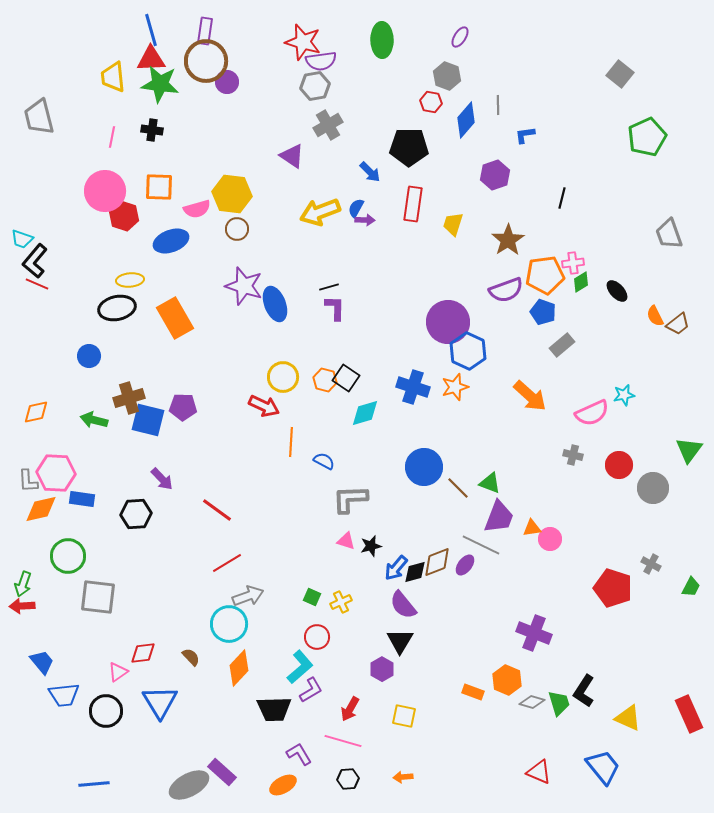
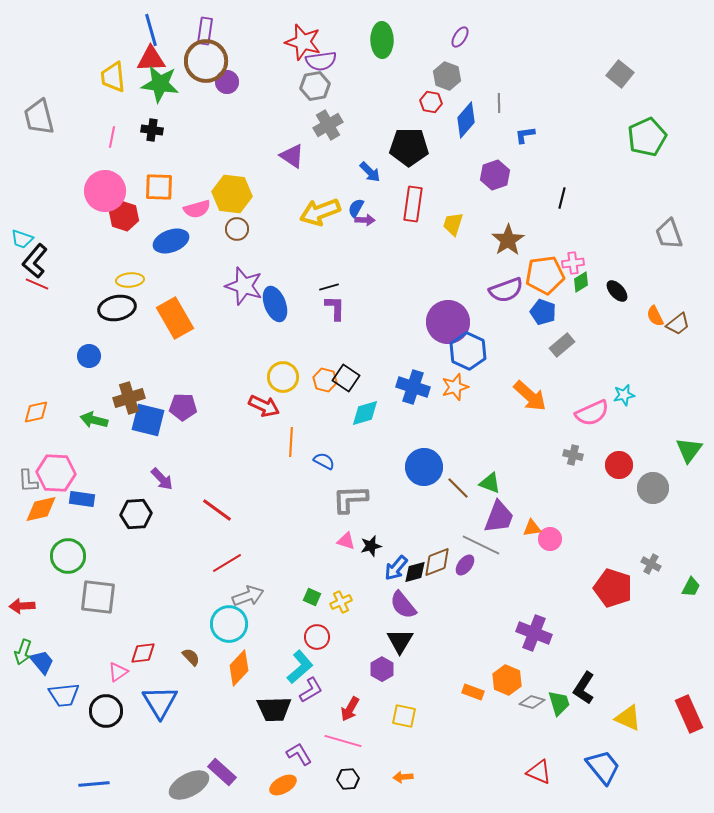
gray line at (498, 105): moved 1 px right, 2 px up
green arrow at (23, 584): moved 68 px down
black L-shape at (584, 691): moved 3 px up
